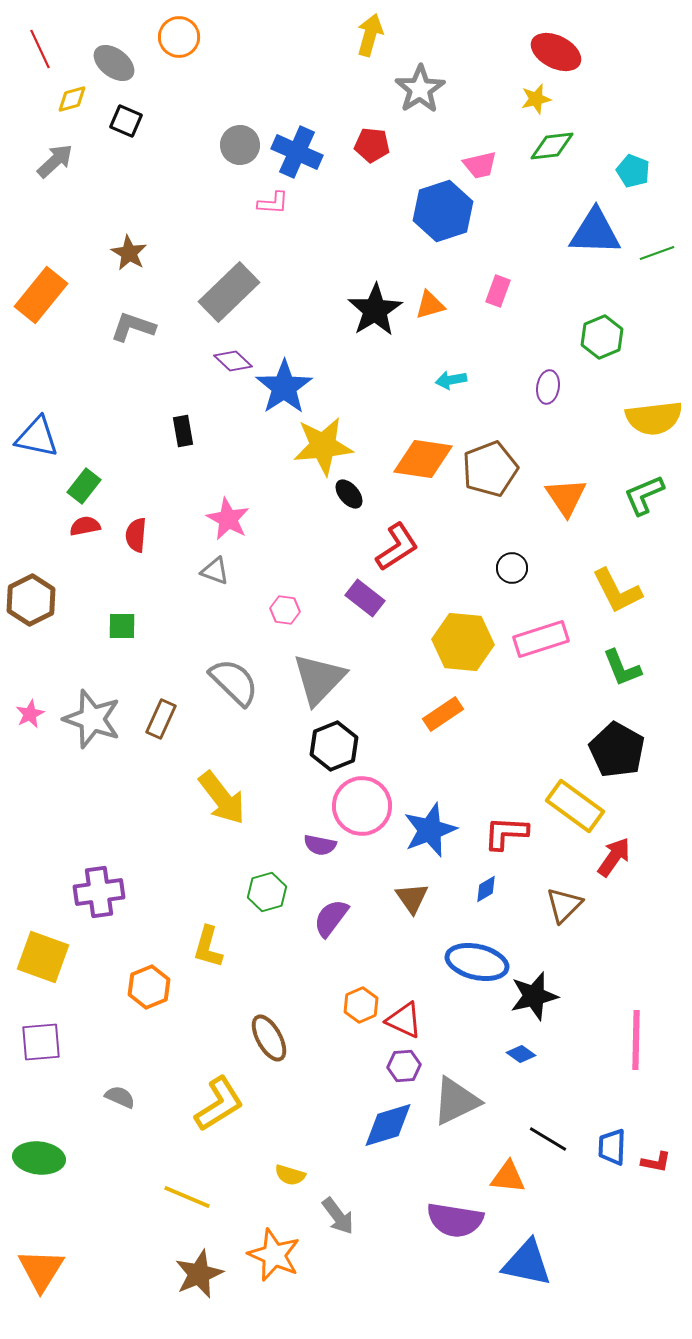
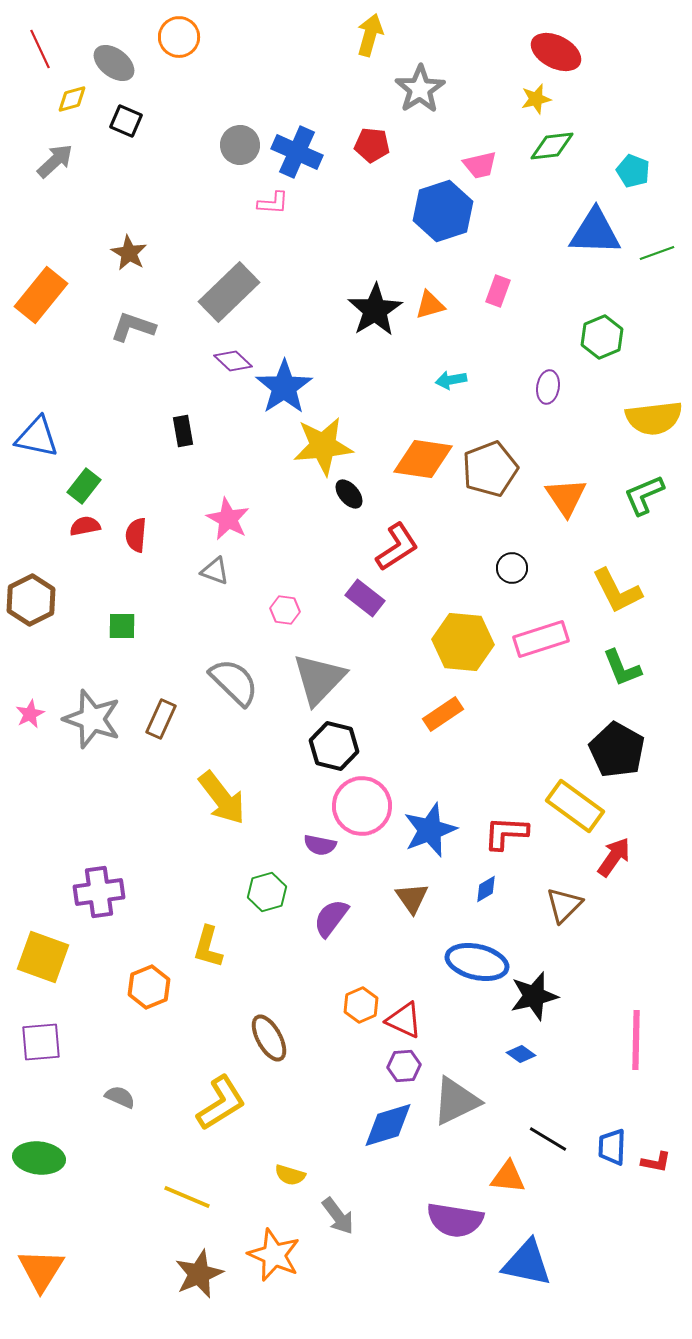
black hexagon at (334, 746): rotated 24 degrees counterclockwise
yellow L-shape at (219, 1104): moved 2 px right, 1 px up
